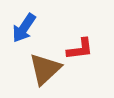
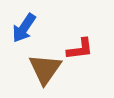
brown triangle: rotated 12 degrees counterclockwise
